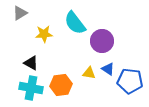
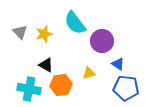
gray triangle: moved 19 px down; rotated 42 degrees counterclockwise
yellow star: rotated 12 degrees counterclockwise
black triangle: moved 15 px right, 2 px down
blue triangle: moved 10 px right, 5 px up
yellow triangle: rotated 24 degrees counterclockwise
blue pentagon: moved 4 px left, 7 px down
cyan cross: moved 2 px left, 1 px down
